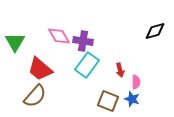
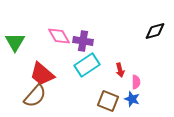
cyan rectangle: rotated 20 degrees clockwise
red trapezoid: moved 2 px right, 5 px down
